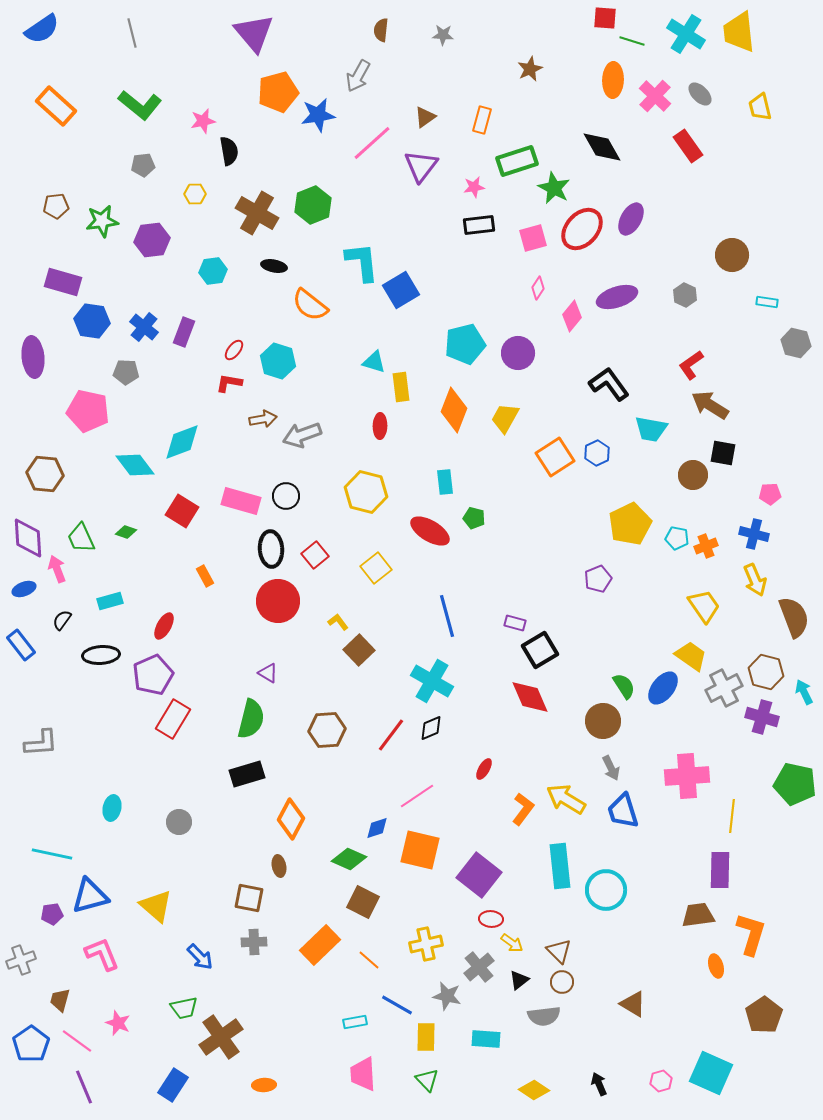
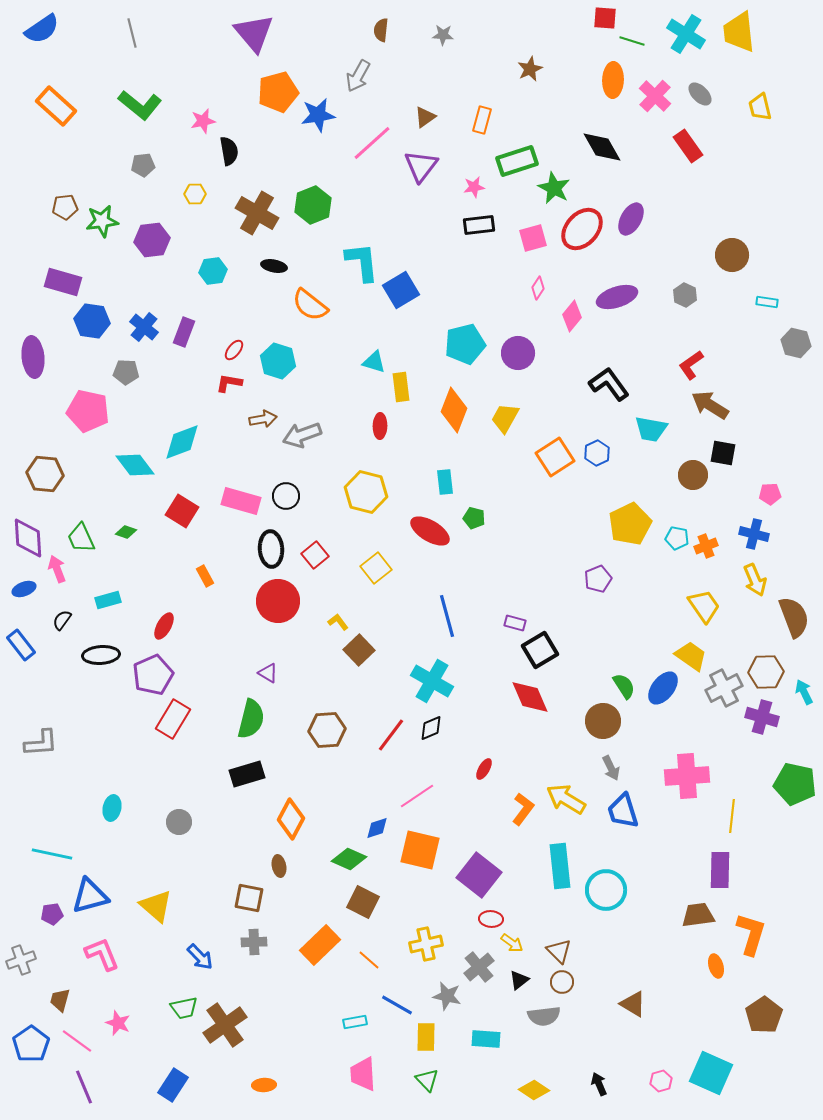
brown pentagon at (56, 206): moved 9 px right, 1 px down
cyan rectangle at (110, 601): moved 2 px left, 1 px up
brown hexagon at (766, 672): rotated 16 degrees counterclockwise
brown cross at (221, 1037): moved 4 px right, 12 px up
